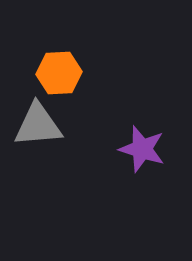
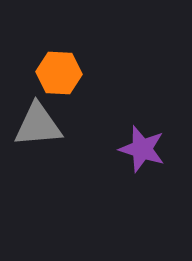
orange hexagon: rotated 6 degrees clockwise
